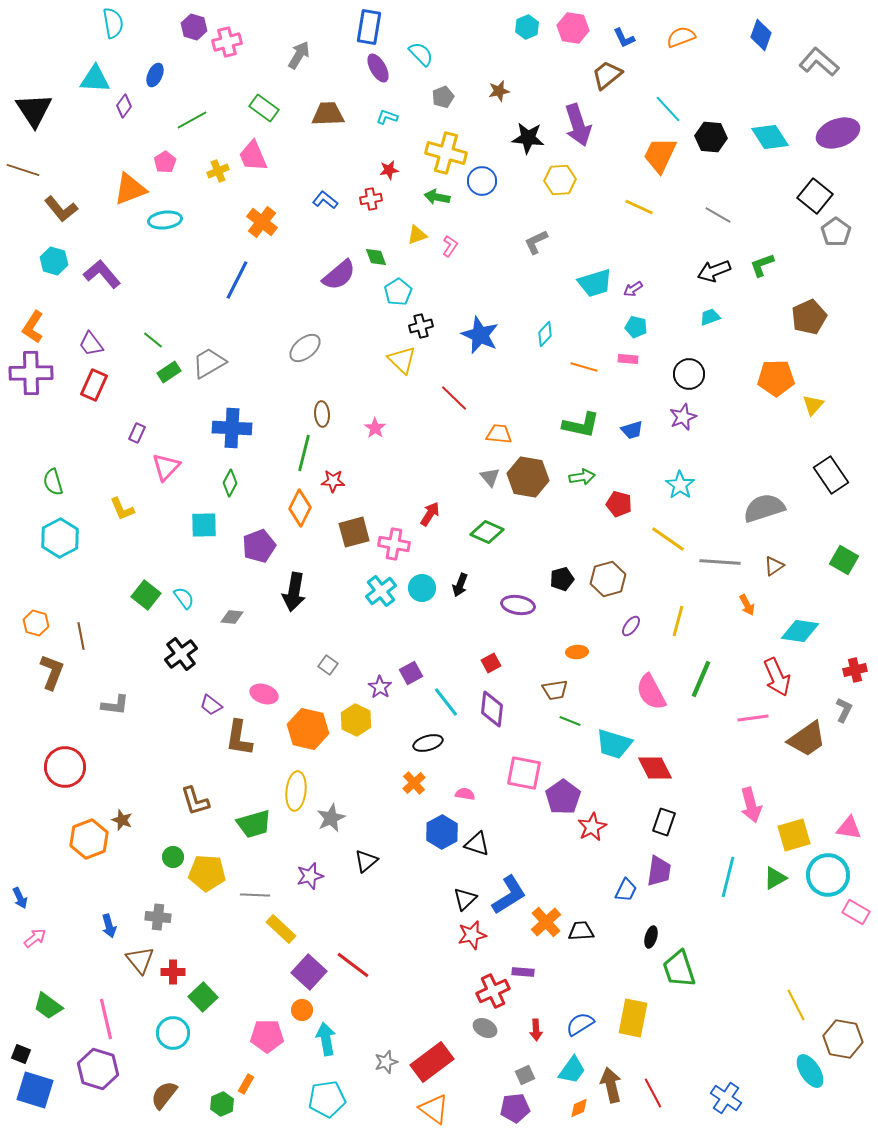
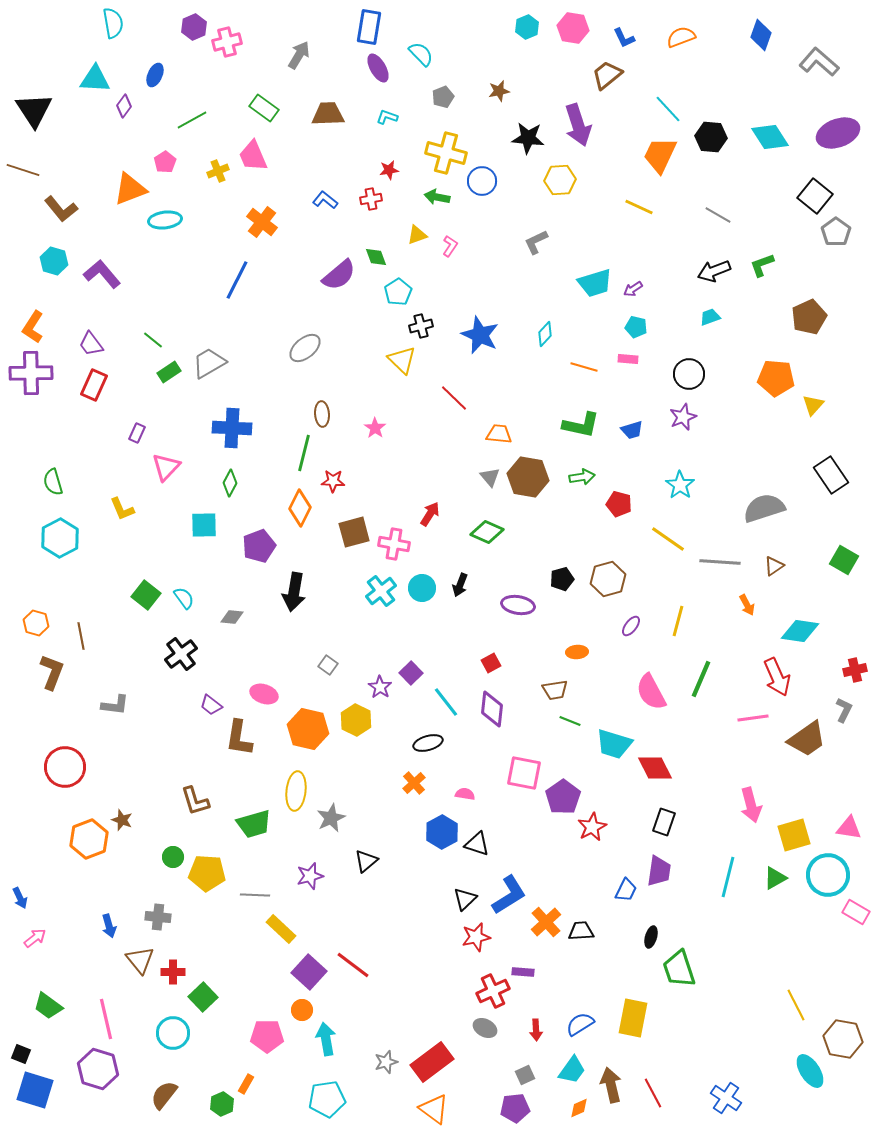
purple hexagon at (194, 27): rotated 20 degrees clockwise
orange pentagon at (776, 378): rotated 6 degrees clockwise
purple square at (411, 673): rotated 15 degrees counterclockwise
red star at (472, 935): moved 4 px right, 2 px down
